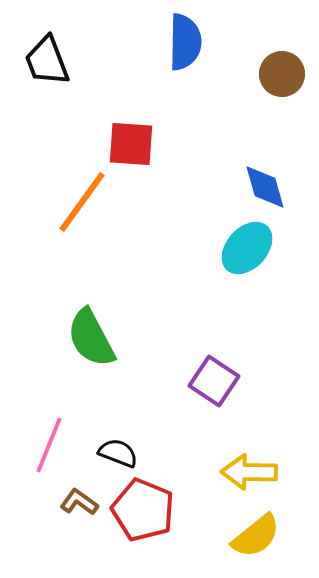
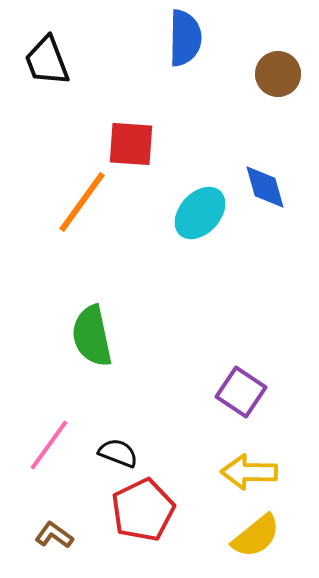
blue semicircle: moved 4 px up
brown circle: moved 4 px left
cyan ellipse: moved 47 px left, 35 px up
green semicircle: moved 1 px right, 2 px up; rotated 16 degrees clockwise
purple square: moved 27 px right, 11 px down
pink line: rotated 14 degrees clockwise
brown L-shape: moved 25 px left, 33 px down
red pentagon: rotated 24 degrees clockwise
